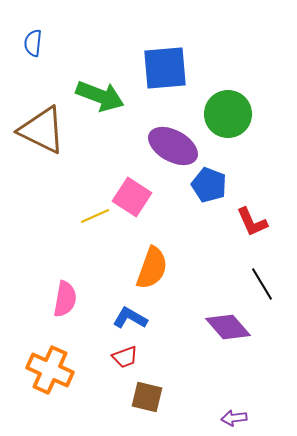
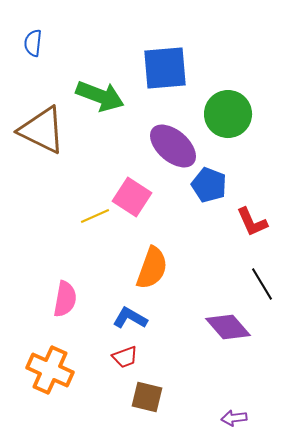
purple ellipse: rotated 12 degrees clockwise
